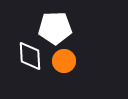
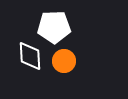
white pentagon: moved 1 px left, 1 px up
